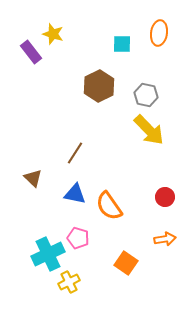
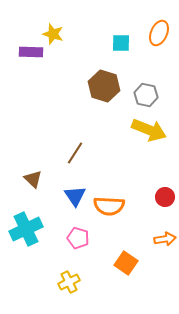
orange ellipse: rotated 15 degrees clockwise
cyan square: moved 1 px left, 1 px up
purple rectangle: rotated 50 degrees counterclockwise
brown hexagon: moved 5 px right; rotated 16 degrees counterclockwise
yellow arrow: rotated 24 degrees counterclockwise
brown triangle: moved 1 px down
blue triangle: moved 2 px down; rotated 45 degrees clockwise
orange semicircle: rotated 52 degrees counterclockwise
cyan cross: moved 22 px left, 25 px up
